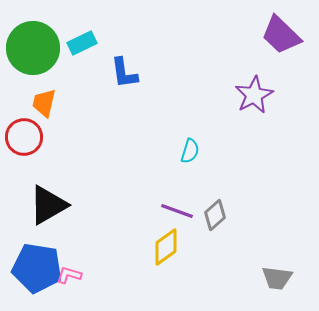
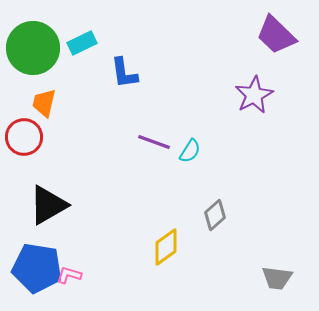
purple trapezoid: moved 5 px left
cyan semicircle: rotated 15 degrees clockwise
purple line: moved 23 px left, 69 px up
